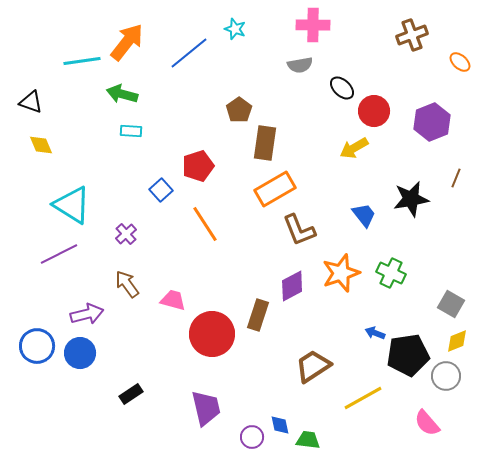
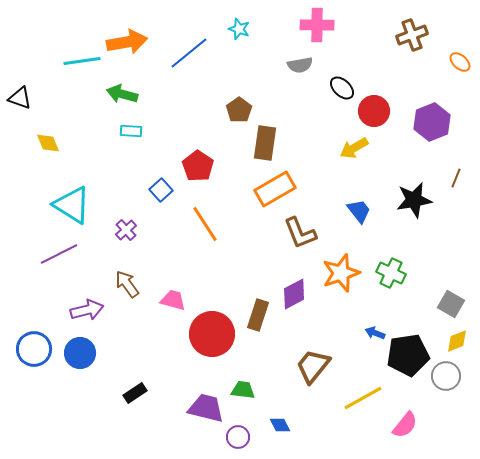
pink cross at (313, 25): moved 4 px right
cyan star at (235, 29): moved 4 px right
orange arrow at (127, 42): rotated 42 degrees clockwise
black triangle at (31, 102): moved 11 px left, 4 px up
yellow diamond at (41, 145): moved 7 px right, 2 px up
red pentagon at (198, 166): rotated 20 degrees counterclockwise
black star at (411, 199): moved 3 px right, 1 px down
blue trapezoid at (364, 215): moved 5 px left, 4 px up
brown L-shape at (299, 230): moved 1 px right, 3 px down
purple cross at (126, 234): moved 4 px up
purple diamond at (292, 286): moved 2 px right, 8 px down
purple arrow at (87, 314): moved 4 px up
blue circle at (37, 346): moved 3 px left, 3 px down
brown trapezoid at (313, 366): rotated 18 degrees counterclockwise
black rectangle at (131, 394): moved 4 px right, 1 px up
purple trapezoid at (206, 408): rotated 63 degrees counterclockwise
pink semicircle at (427, 423): moved 22 px left, 2 px down; rotated 100 degrees counterclockwise
blue diamond at (280, 425): rotated 15 degrees counterclockwise
purple circle at (252, 437): moved 14 px left
green trapezoid at (308, 440): moved 65 px left, 50 px up
